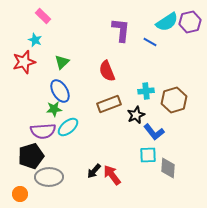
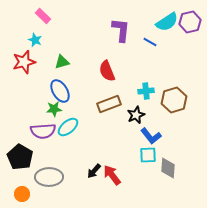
green triangle: rotated 28 degrees clockwise
blue L-shape: moved 3 px left, 4 px down
black pentagon: moved 11 px left, 1 px down; rotated 25 degrees counterclockwise
orange circle: moved 2 px right
